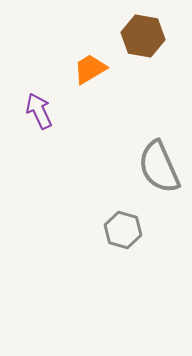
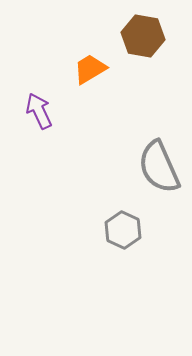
gray hexagon: rotated 9 degrees clockwise
